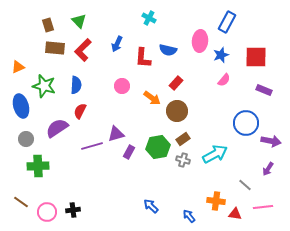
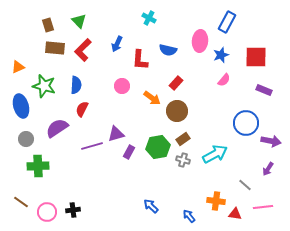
red L-shape at (143, 58): moved 3 px left, 2 px down
red semicircle at (80, 111): moved 2 px right, 2 px up
